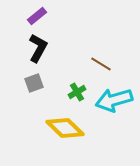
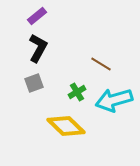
yellow diamond: moved 1 px right, 2 px up
